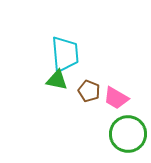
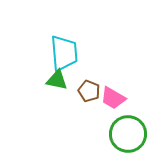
cyan trapezoid: moved 1 px left, 1 px up
pink trapezoid: moved 3 px left
